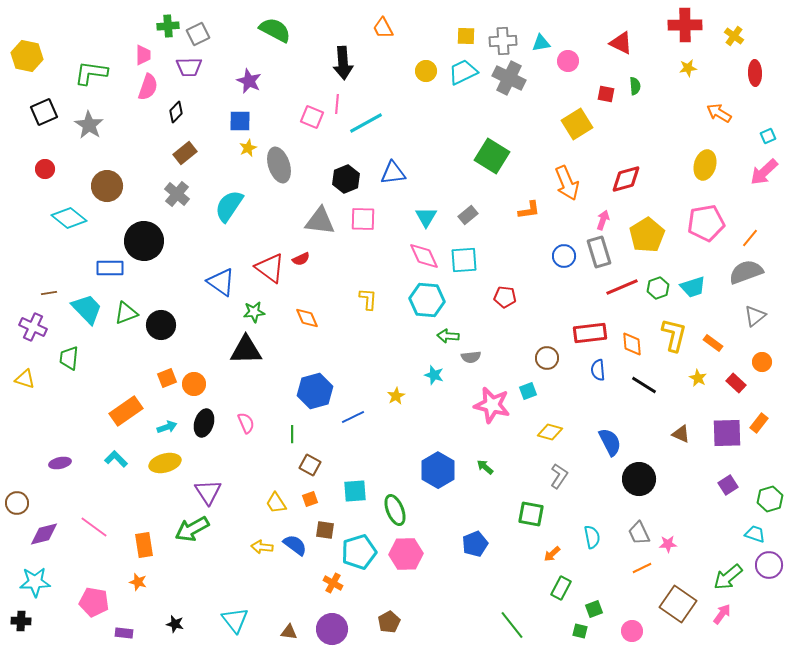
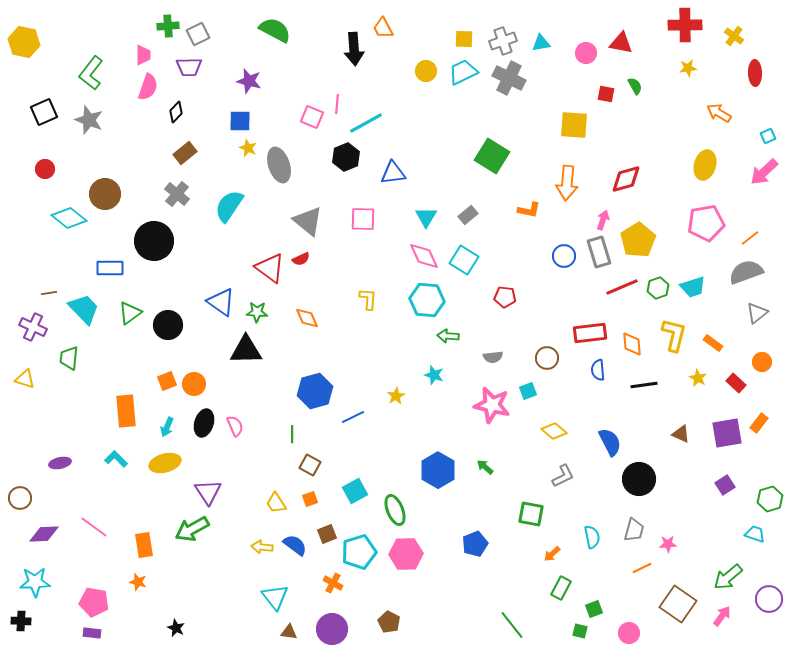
yellow square at (466, 36): moved 2 px left, 3 px down
gray cross at (503, 41): rotated 16 degrees counterclockwise
red triangle at (621, 43): rotated 15 degrees counterclockwise
yellow hexagon at (27, 56): moved 3 px left, 14 px up
pink circle at (568, 61): moved 18 px right, 8 px up
black arrow at (343, 63): moved 11 px right, 14 px up
green L-shape at (91, 73): rotated 60 degrees counterclockwise
purple star at (249, 81): rotated 10 degrees counterclockwise
green semicircle at (635, 86): rotated 24 degrees counterclockwise
yellow square at (577, 124): moved 3 px left, 1 px down; rotated 36 degrees clockwise
gray star at (89, 125): moved 5 px up; rotated 12 degrees counterclockwise
yellow star at (248, 148): rotated 24 degrees counterclockwise
black hexagon at (346, 179): moved 22 px up
orange arrow at (567, 183): rotated 28 degrees clockwise
brown circle at (107, 186): moved 2 px left, 8 px down
orange L-shape at (529, 210): rotated 20 degrees clockwise
gray triangle at (320, 221): moved 12 px left; rotated 32 degrees clockwise
yellow pentagon at (647, 235): moved 9 px left, 5 px down
orange line at (750, 238): rotated 12 degrees clockwise
black circle at (144, 241): moved 10 px right
cyan square at (464, 260): rotated 36 degrees clockwise
blue triangle at (221, 282): moved 20 px down
cyan trapezoid at (87, 309): moved 3 px left
green star at (254, 312): moved 3 px right; rotated 10 degrees clockwise
green triangle at (126, 313): moved 4 px right; rotated 15 degrees counterclockwise
gray triangle at (755, 316): moved 2 px right, 3 px up
black circle at (161, 325): moved 7 px right
gray semicircle at (471, 357): moved 22 px right
orange square at (167, 378): moved 3 px down
black line at (644, 385): rotated 40 degrees counterclockwise
orange rectangle at (126, 411): rotated 60 degrees counterclockwise
pink semicircle at (246, 423): moved 11 px left, 3 px down
cyan arrow at (167, 427): rotated 132 degrees clockwise
yellow diamond at (550, 432): moved 4 px right, 1 px up; rotated 25 degrees clockwise
purple square at (727, 433): rotated 8 degrees counterclockwise
gray L-shape at (559, 476): moved 4 px right; rotated 30 degrees clockwise
purple square at (728, 485): moved 3 px left
cyan square at (355, 491): rotated 25 degrees counterclockwise
brown circle at (17, 503): moved 3 px right, 5 px up
brown square at (325, 530): moved 2 px right, 4 px down; rotated 30 degrees counterclockwise
gray trapezoid at (639, 533): moved 5 px left, 3 px up; rotated 140 degrees counterclockwise
purple diamond at (44, 534): rotated 12 degrees clockwise
purple circle at (769, 565): moved 34 px down
pink arrow at (722, 614): moved 2 px down
cyan triangle at (235, 620): moved 40 px right, 23 px up
brown pentagon at (389, 622): rotated 15 degrees counterclockwise
black star at (175, 624): moved 1 px right, 4 px down; rotated 12 degrees clockwise
pink circle at (632, 631): moved 3 px left, 2 px down
purple rectangle at (124, 633): moved 32 px left
